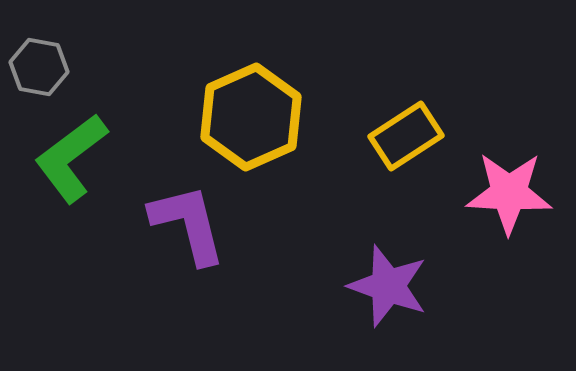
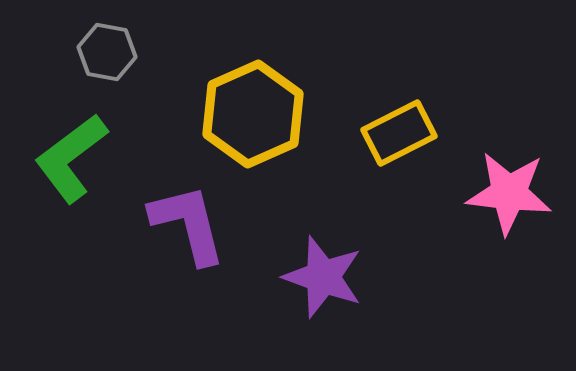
gray hexagon: moved 68 px right, 15 px up
yellow hexagon: moved 2 px right, 3 px up
yellow rectangle: moved 7 px left, 3 px up; rotated 6 degrees clockwise
pink star: rotated 4 degrees clockwise
purple star: moved 65 px left, 9 px up
